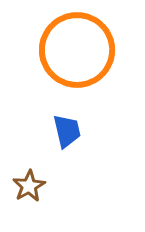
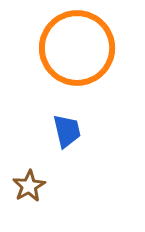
orange circle: moved 2 px up
